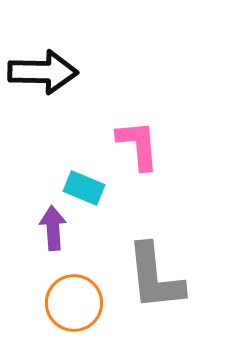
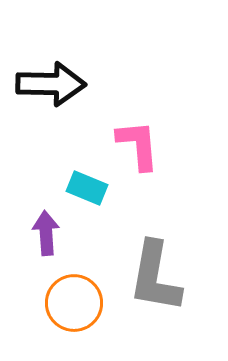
black arrow: moved 8 px right, 12 px down
cyan rectangle: moved 3 px right
purple arrow: moved 7 px left, 5 px down
gray L-shape: rotated 16 degrees clockwise
